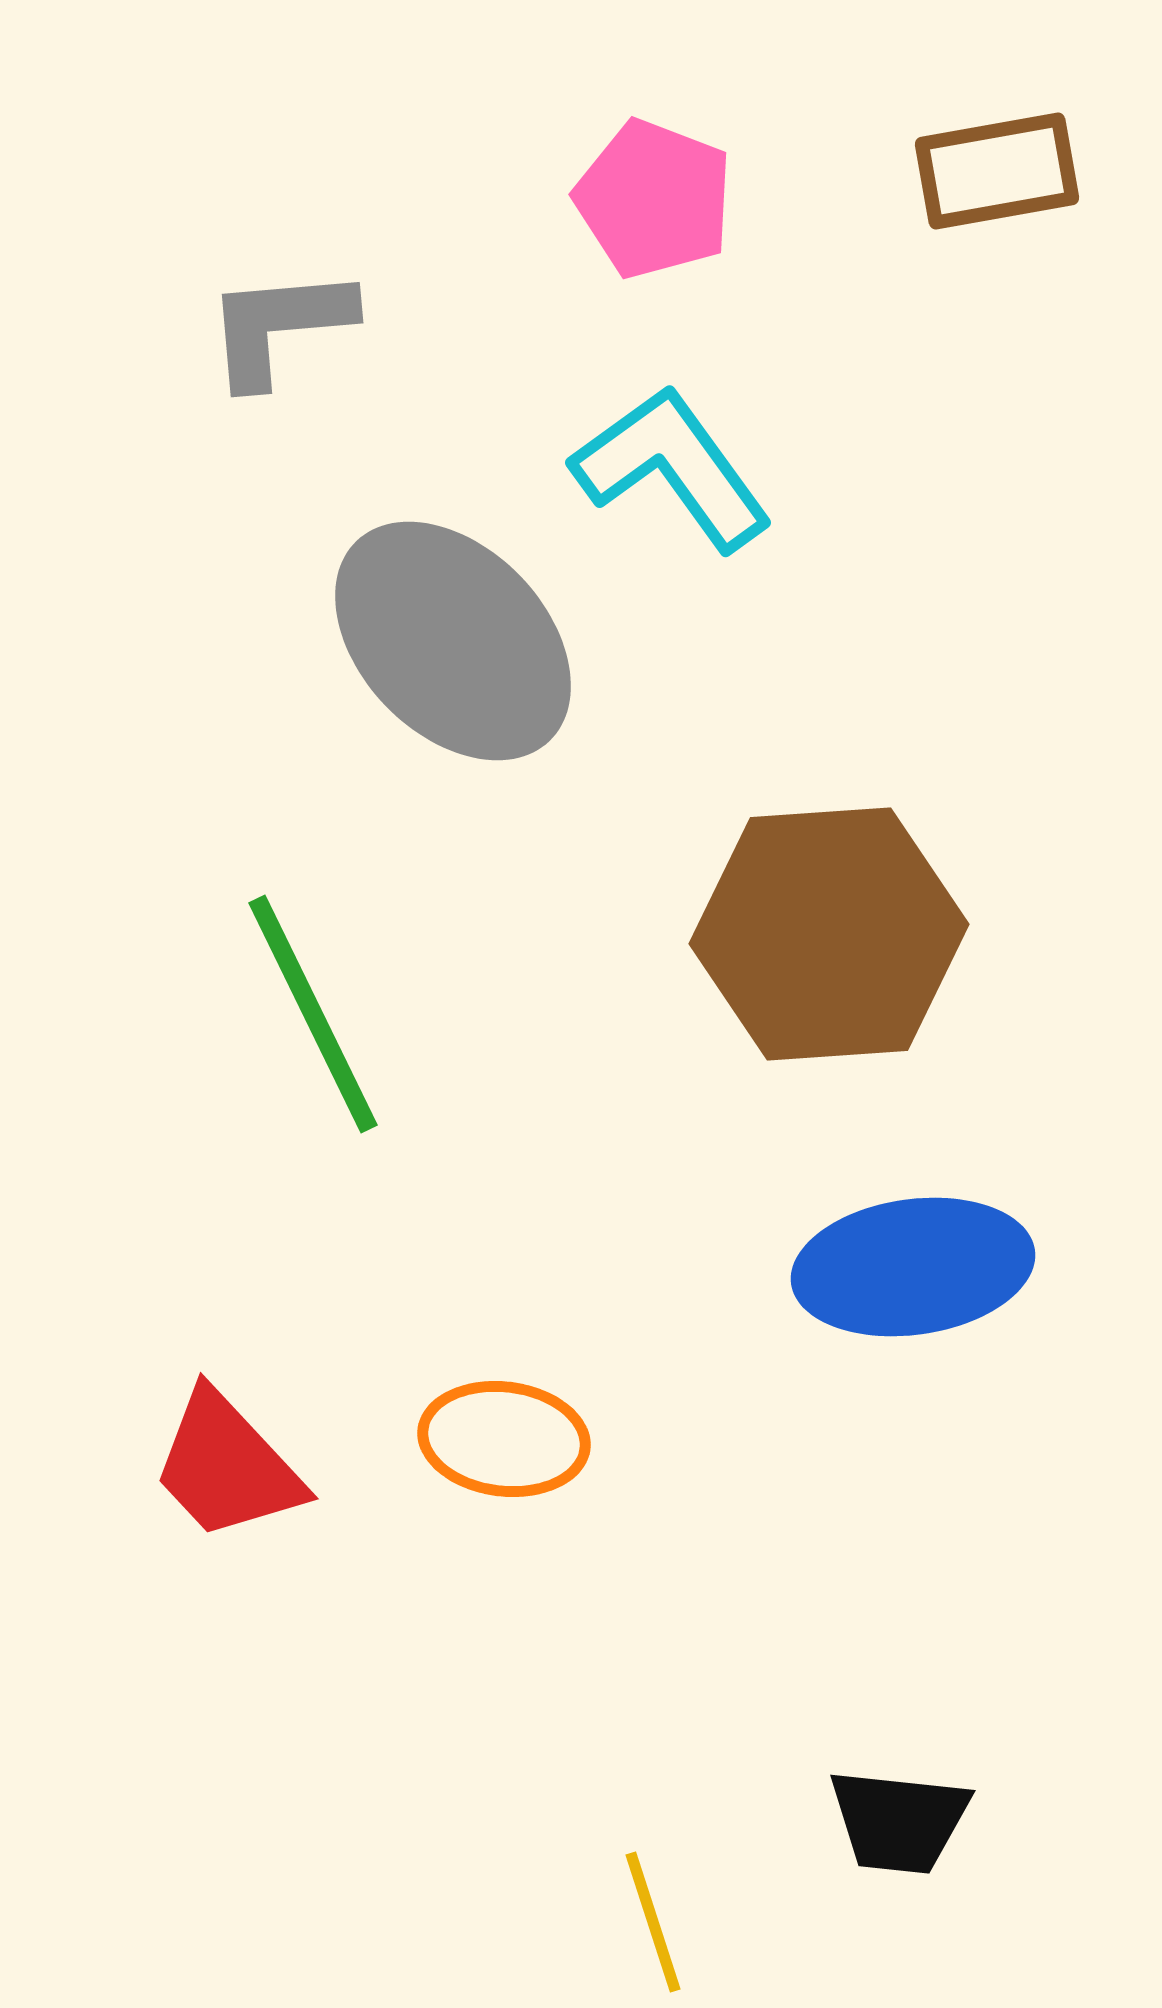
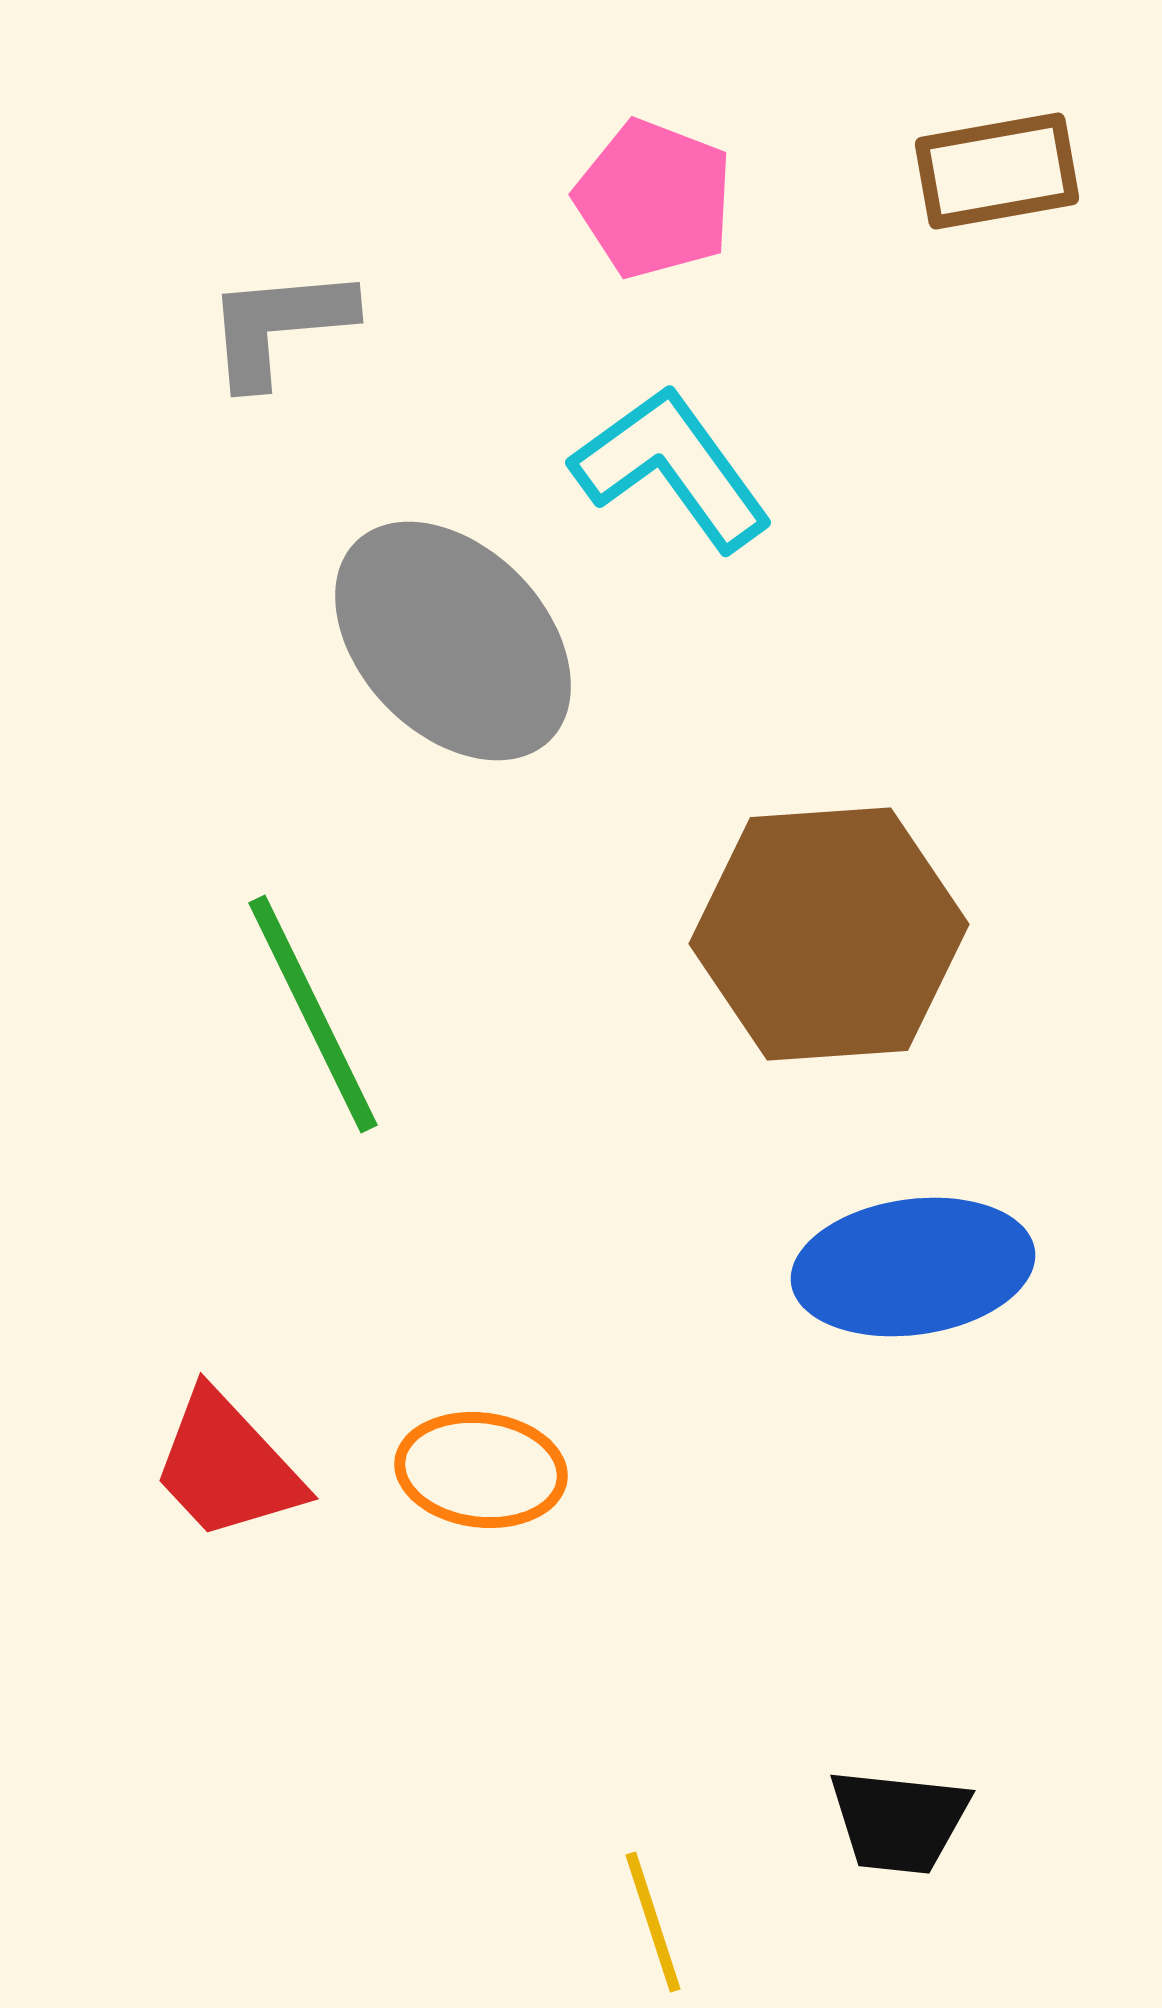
orange ellipse: moved 23 px left, 31 px down
